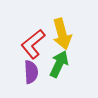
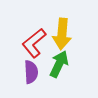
yellow arrow: rotated 20 degrees clockwise
red L-shape: moved 1 px right, 1 px up
